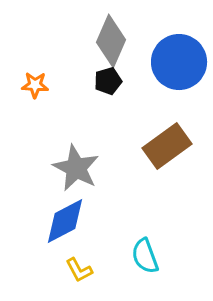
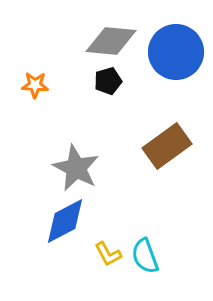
gray diamond: rotated 72 degrees clockwise
blue circle: moved 3 px left, 10 px up
yellow L-shape: moved 29 px right, 16 px up
